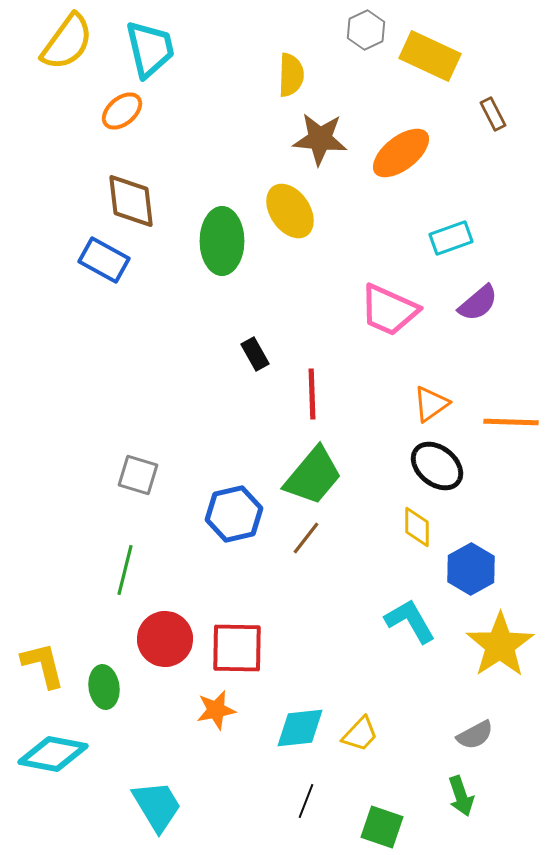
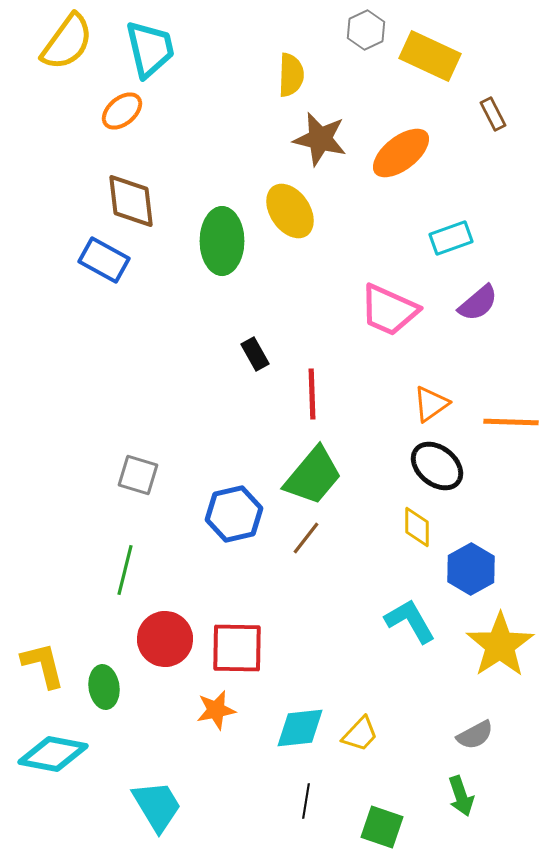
brown star at (320, 139): rotated 8 degrees clockwise
black line at (306, 801): rotated 12 degrees counterclockwise
